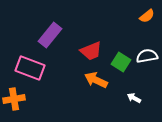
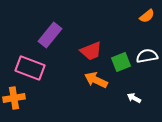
green square: rotated 36 degrees clockwise
orange cross: moved 1 px up
